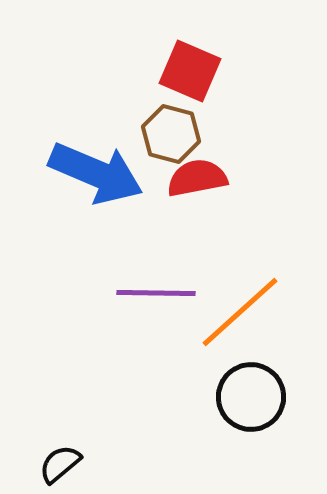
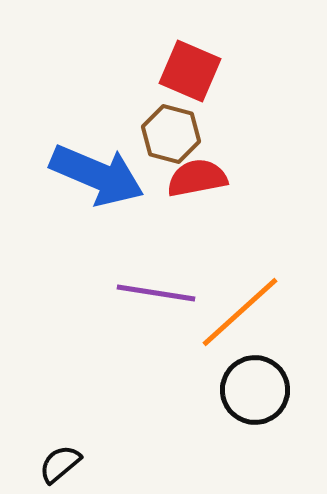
blue arrow: moved 1 px right, 2 px down
purple line: rotated 8 degrees clockwise
black circle: moved 4 px right, 7 px up
